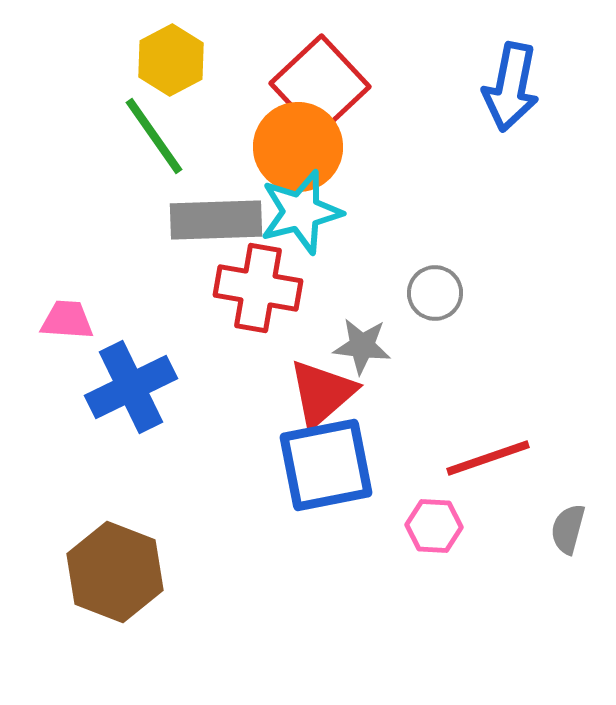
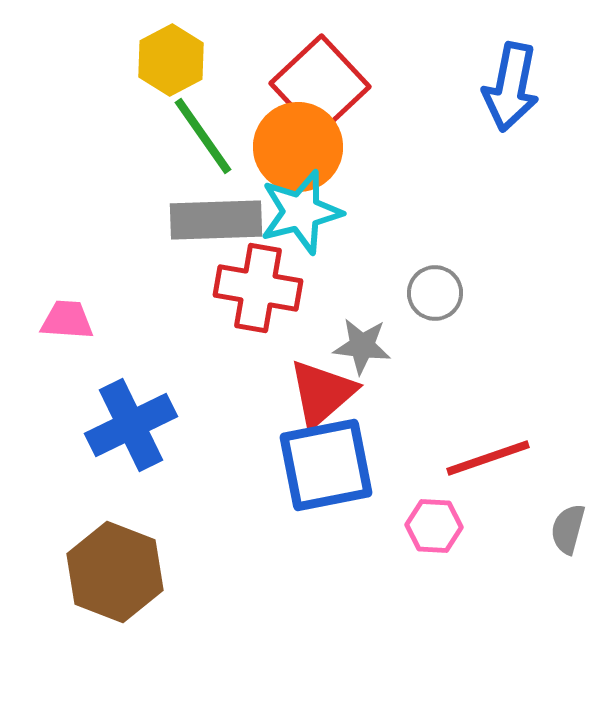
green line: moved 49 px right
blue cross: moved 38 px down
